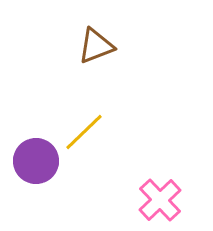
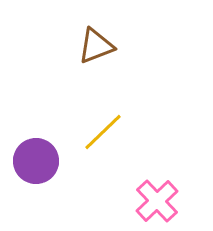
yellow line: moved 19 px right
pink cross: moved 3 px left, 1 px down
